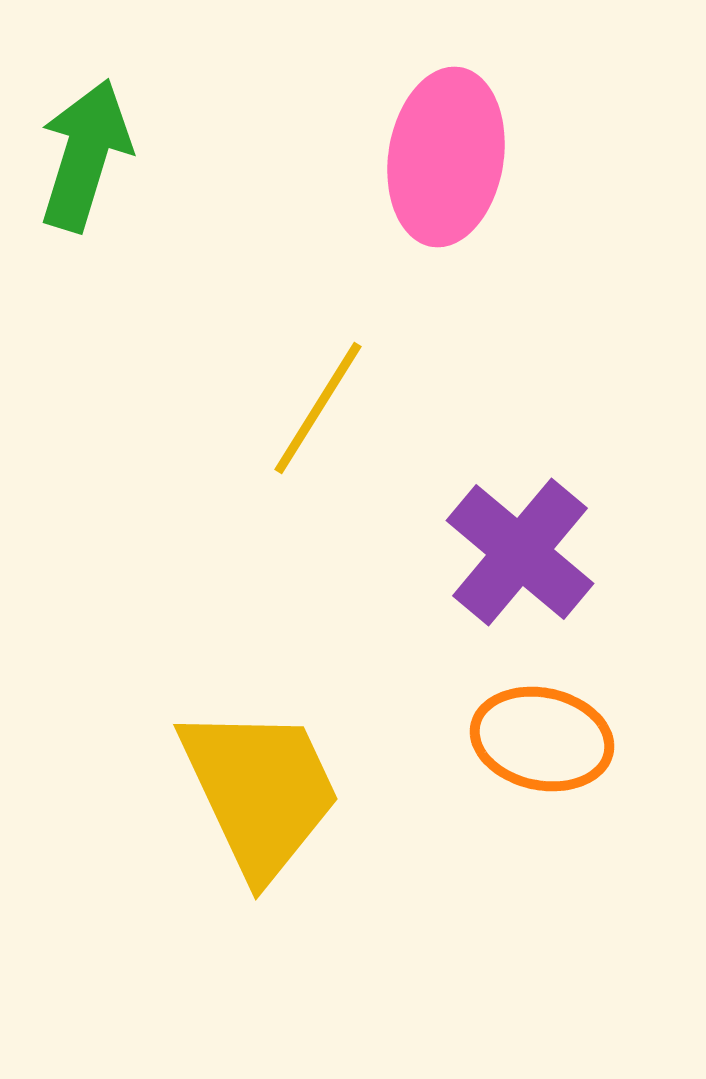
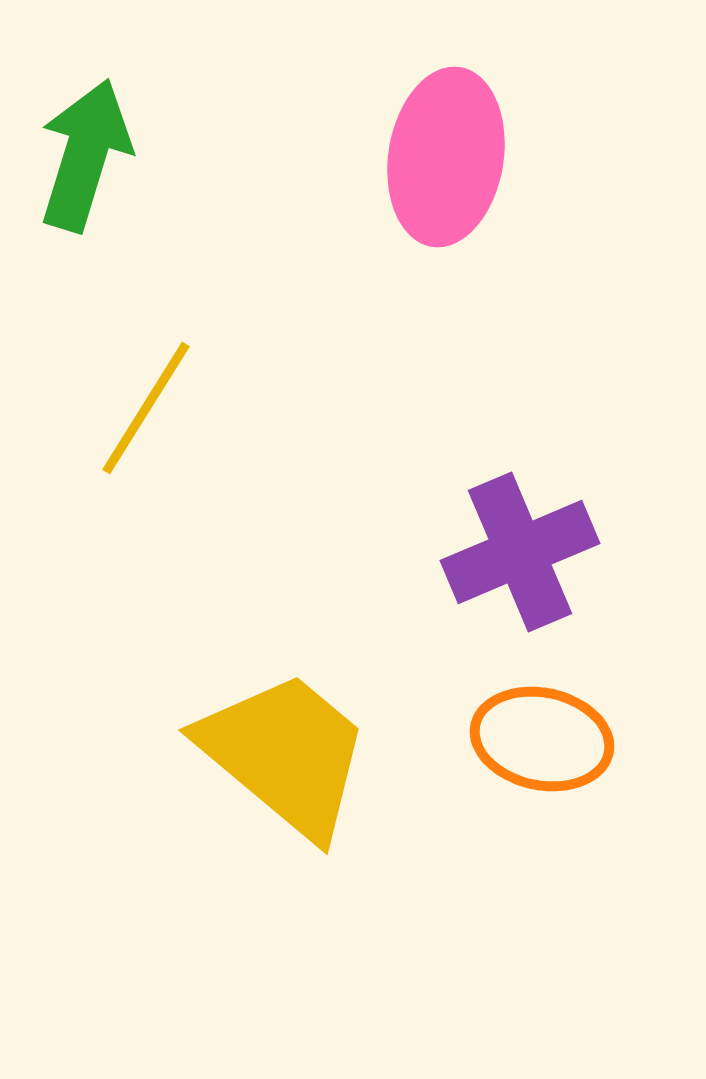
yellow line: moved 172 px left
purple cross: rotated 27 degrees clockwise
yellow trapezoid: moved 25 px right, 37 px up; rotated 25 degrees counterclockwise
